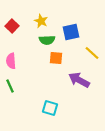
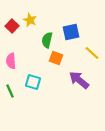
yellow star: moved 11 px left, 1 px up
green semicircle: rotated 105 degrees clockwise
orange square: rotated 16 degrees clockwise
purple arrow: rotated 10 degrees clockwise
green line: moved 5 px down
cyan square: moved 17 px left, 26 px up
